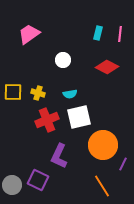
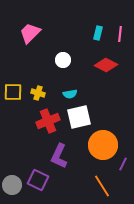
pink trapezoid: moved 1 px right, 1 px up; rotated 10 degrees counterclockwise
red diamond: moved 1 px left, 2 px up
red cross: moved 1 px right, 1 px down
